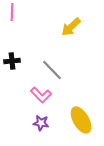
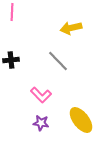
yellow arrow: moved 1 px down; rotated 30 degrees clockwise
black cross: moved 1 px left, 1 px up
gray line: moved 6 px right, 9 px up
yellow ellipse: rotated 8 degrees counterclockwise
